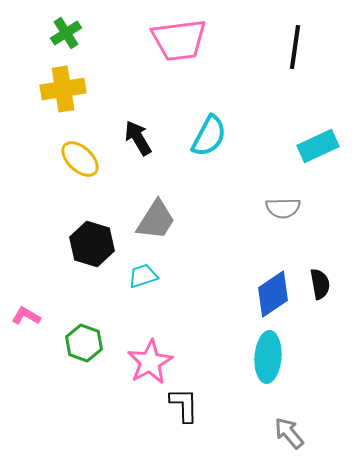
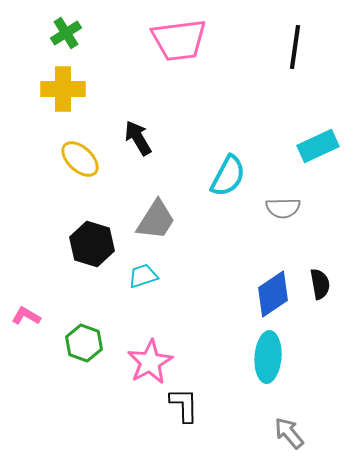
yellow cross: rotated 9 degrees clockwise
cyan semicircle: moved 19 px right, 40 px down
